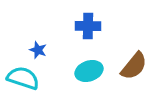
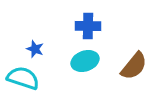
blue star: moved 3 px left, 1 px up
cyan ellipse: moved 4 px left, 10 px up
